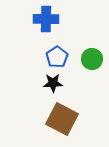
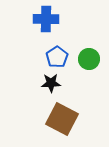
green circle: moved 3 px left
black star: moved 2 px left
